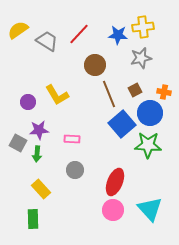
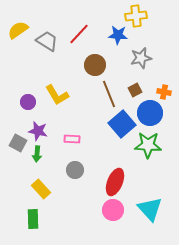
yellow cross: moved 7 px left, 11 px up
purple star: moved 1 px left, 1 px down; rotated 18 degrees clockwise
